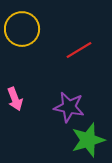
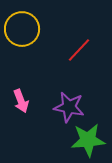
red line: rotated 16 degrees counterclockwise
pink arrow: moved 6 px right, 2 px down
green star: rotated 12 degrees clockwise
